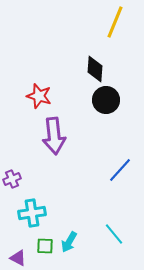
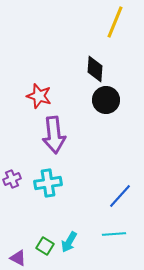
purple arrow: moved 1 px up
blue line: moved 26 px down
cyan cross: moved 16 px right, 30 px up
cyan line: rotated 55 degrees counterclockwise
green square: rotated 30 degrees clockwise
